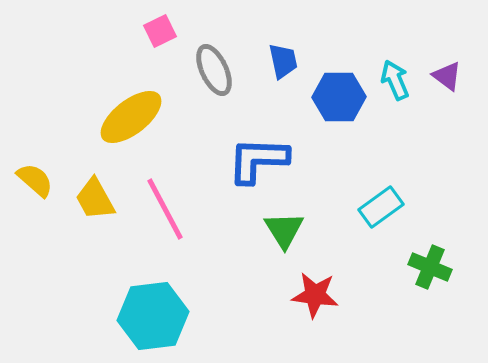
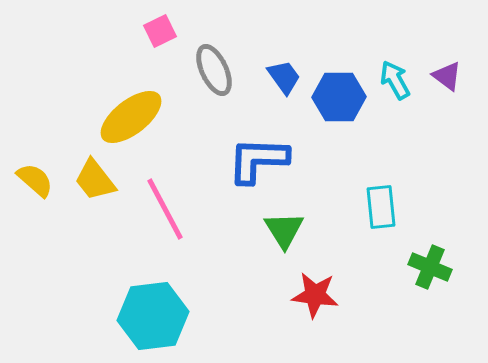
blue trapezoid: moved 1 px right, 16 px down; rotated 24 degrees counterclockwise
cyan arrow: rotated 6 degrees counterclockwise
yellow trapezoid: moved 19 px up; rotated 9 degrees counterclockwise
cyan rectangle: rotated 60 degrees counterclockwise
